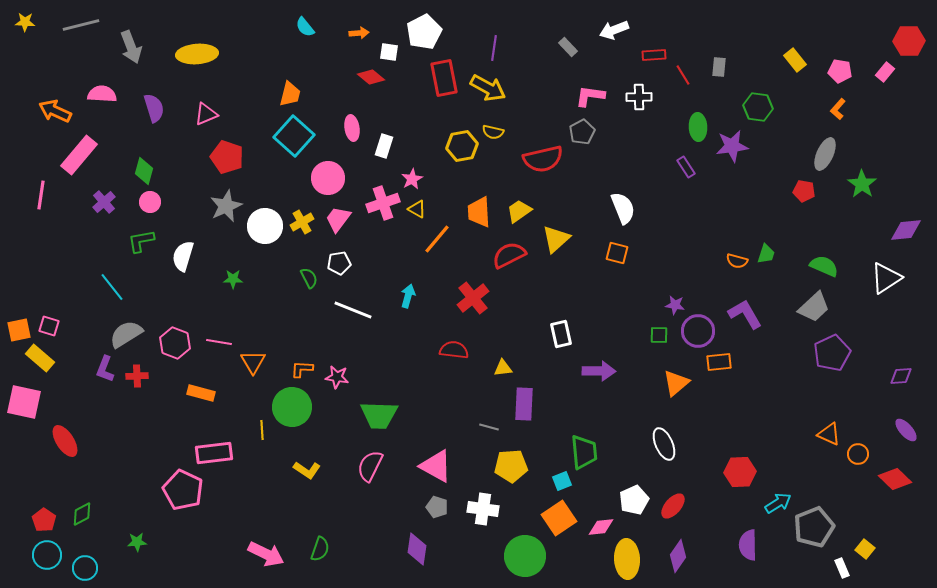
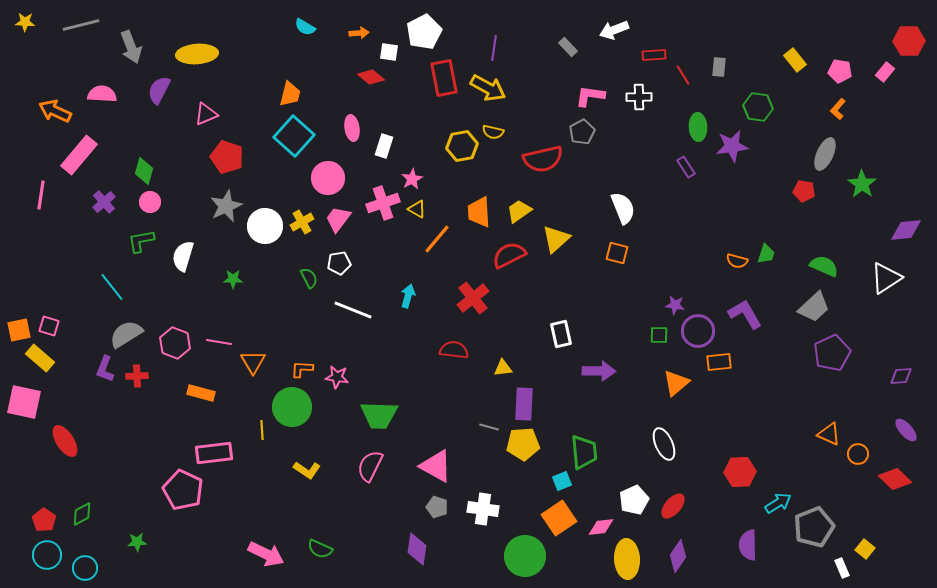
cyan semicircle at (305, 27): rotated 20 degrees counterclockwise
purple semicircle at (154, 108): moved 5 px right, 18 px up; rotated 136 degrees counterclockwise
yellow pentagon at (511, 466): moved 12 px right, 22 px up
green semicircle at (320, 549): rotated 95 degrees clockwise
